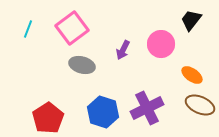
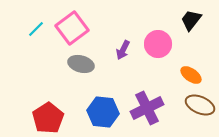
cyan line: moved 8 px right; rotated 24 degrees clockwise
pink circle: moved 3 px left
gray ellipse: moved 1 px left, 1 px up
orange ellipse: moved 1 px left
blue hexagon: rotated 12 degrees counterclockwise
